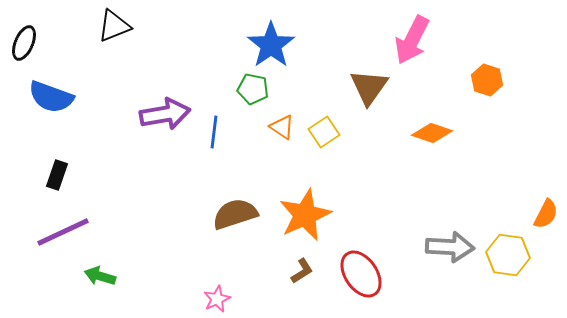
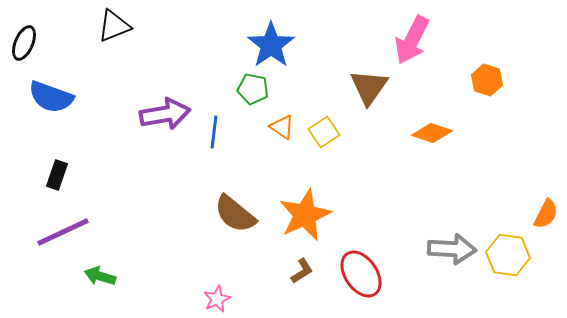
brown semicircle: rotated 123 degrees counterclockwise
gray arrow: moved 2 px right, 2 px down
